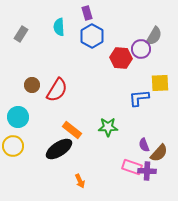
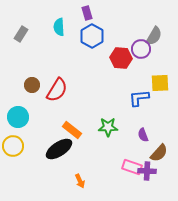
purple semicircle: moved 1 px left, 10 px up
